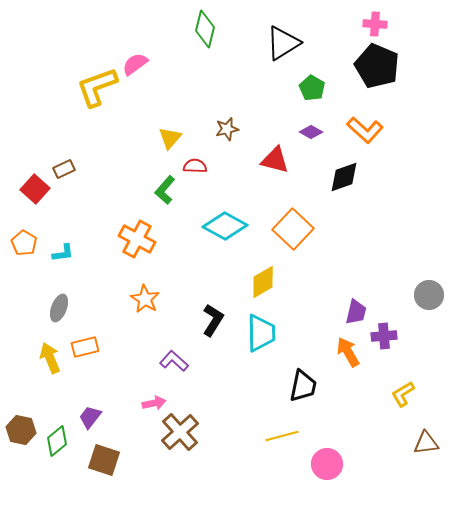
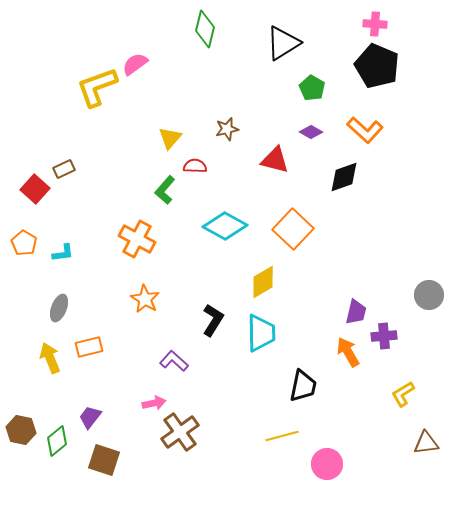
orange rectangle at (85, 347): moved 4 px right
brown cross at (180, 432): rotated 6 degrees clockwise
